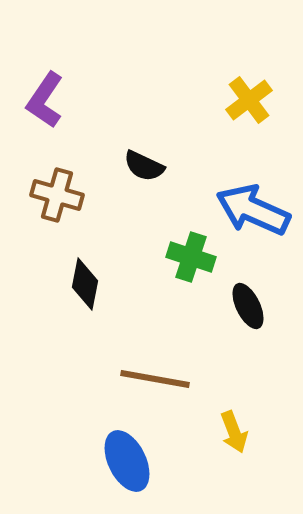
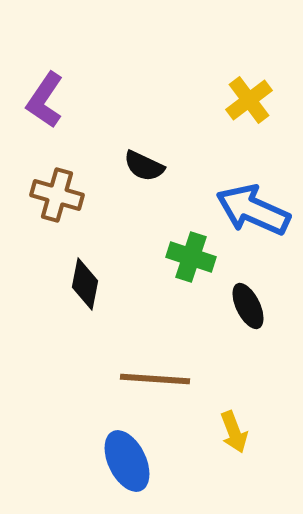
brown line: rotated 6 degrees counterclockwise
